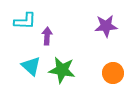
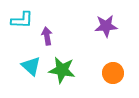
cyan L-shape: moved 3 px left, 1 px up
purple arrow: rotated 12 degrees counterclockwise
